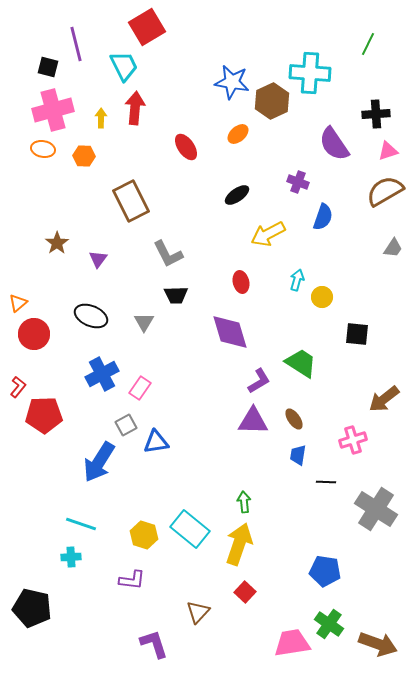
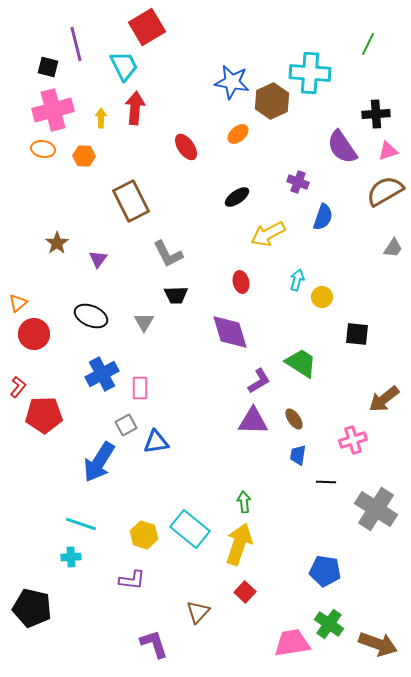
purple semicircle at (334, 144): moved 8 px right, 3 px down
black ellipse at (237, 195): moved 2 px down
pink rectangle at (140, 388): rotated 35 degrees counterclockwise
